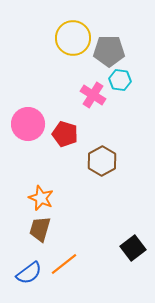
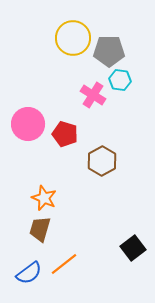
orange star: moved 3 px right
